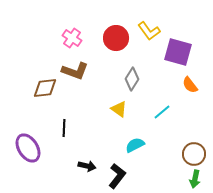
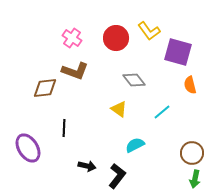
gray diamond: moved 2 px right, 1 px down; rotated 70 degrees counterclockwise
orange semicircle: rotated 24 degrees clockwise
brown circle: moved 2 px left, 1 px up
